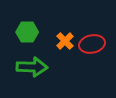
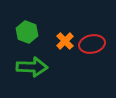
green hexagon: rotated 20 degrees clockwise
